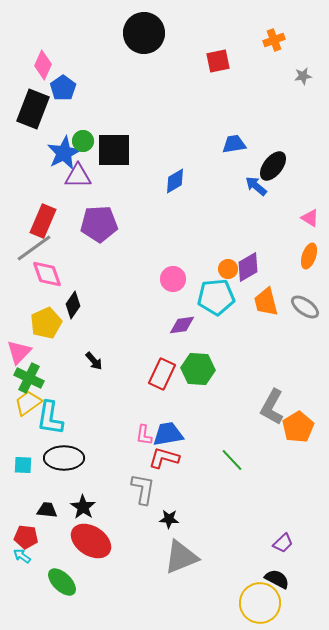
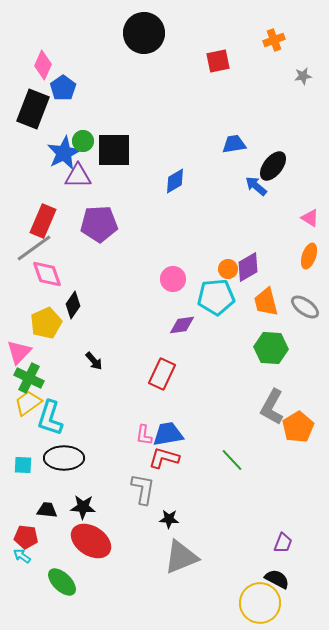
green hexagon at (198, 369): moved 73 px right, 21 px up
cyan L-shape at (50, 418): rotated 9 degrees clockwise
black star at (83, 507): rotated 30 degrees counterclockwise
purple trapezoid at (283, 543): rotated 25 degrees counterclockwise
